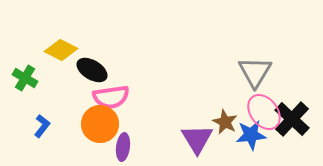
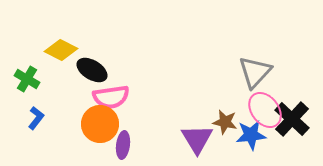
gray triangle: rotated 12 degrees clockwise
green cross: moved 2 px right, 1 px down
pink ellipse: moved 1 px right, 2 px up
brown star: rotated 15 degrees counterclockwise
blue L-shape: moved 6 px left, 8 px up
purple ellipse: moved 2 px up
